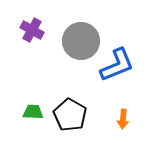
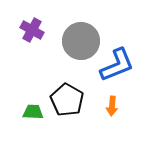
black pentagon: moved 3 px left, 15 px up
orange arrow: moved 11 px left, 13 px up
